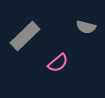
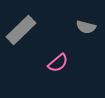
gray rectangle: moved 4 px left, 6 px up
